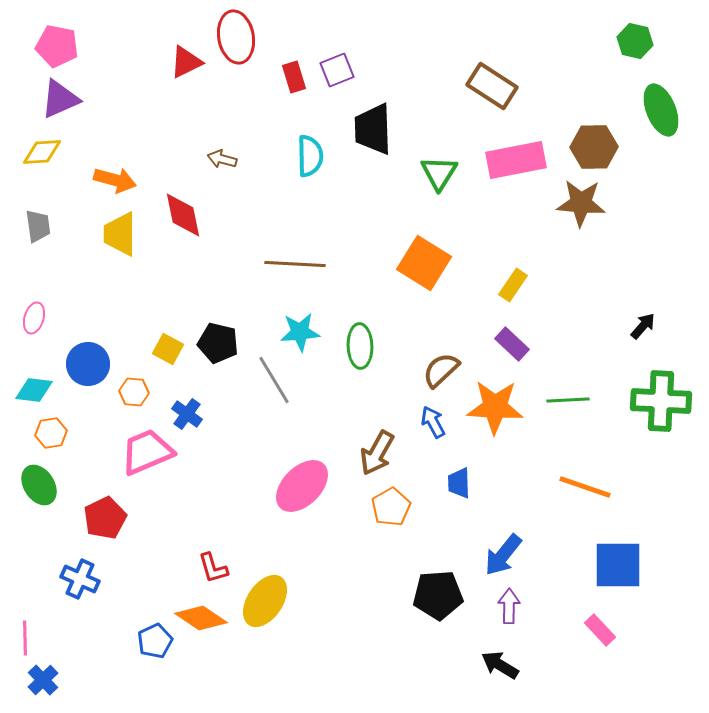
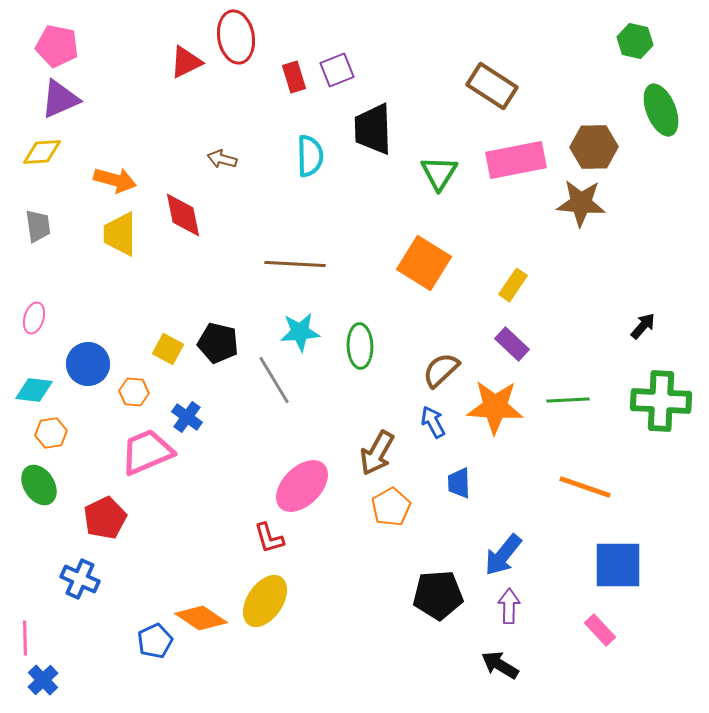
blue cross at (187, 414): moved 3 px down
red L-shape at (213, 568): moved 56 px right, 30 px up
